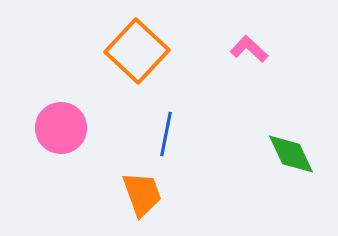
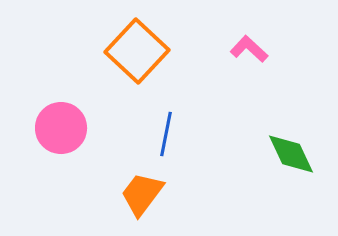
orange trapezoid: rotated 123 degrees counterclockwise
